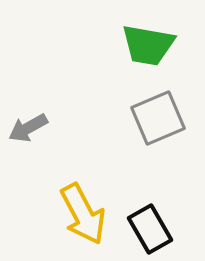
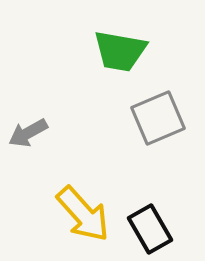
green trapezoid: moved 28 px left, 6 px down
gray arrow: moved 5 px down
yellow arrow: rotated 14 degrees counterclockwise
